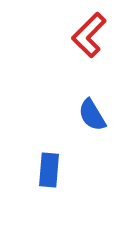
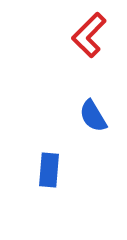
blue semicircle: moved 1 px right, 1 px down
